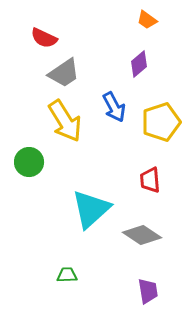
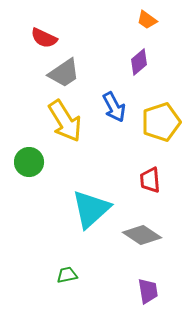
purple diamond: moved 2 px up
green trapezoid: rotated 10 degrees counterclockwise
